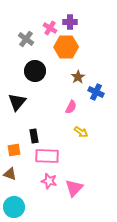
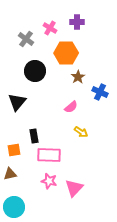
purple cross: moved 7 px right
orange hexagon: moved 6 px down
blue cross: moved 4 px right
pink semicircle: rotated 24 degrees clockwise
pink rectangle: moved 2 px right, 1 px up
brown triangle: rotated 32 degrees counterclockwise
